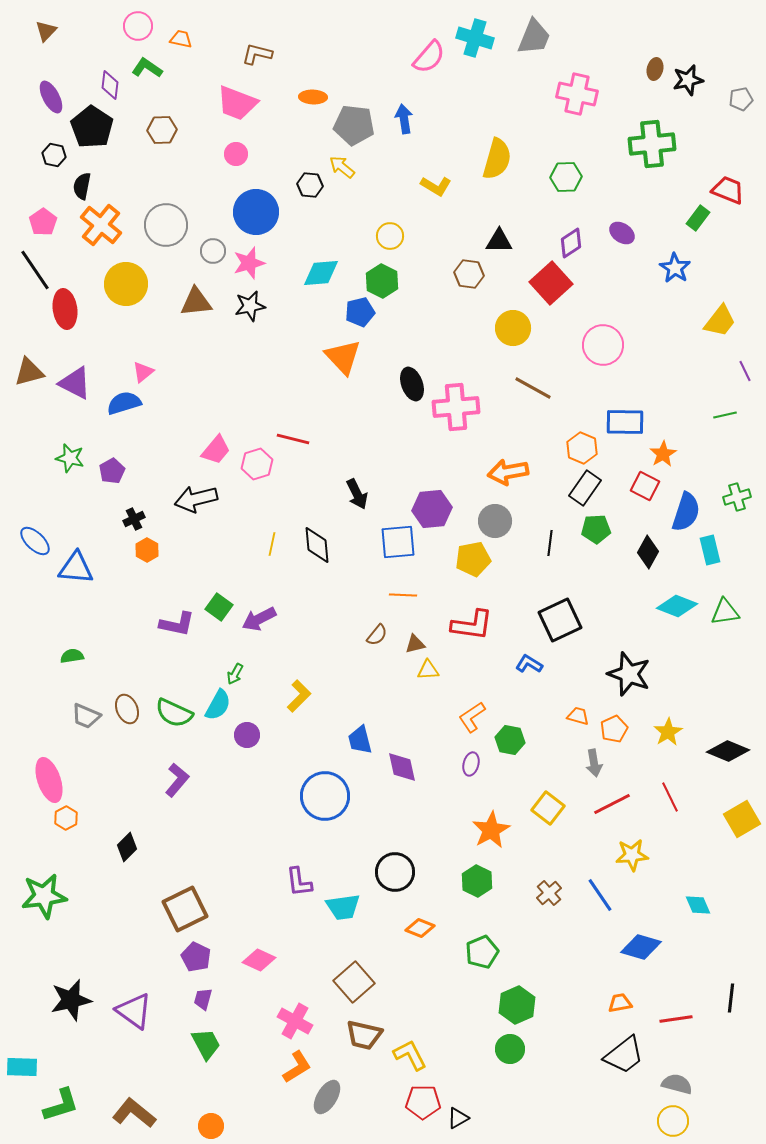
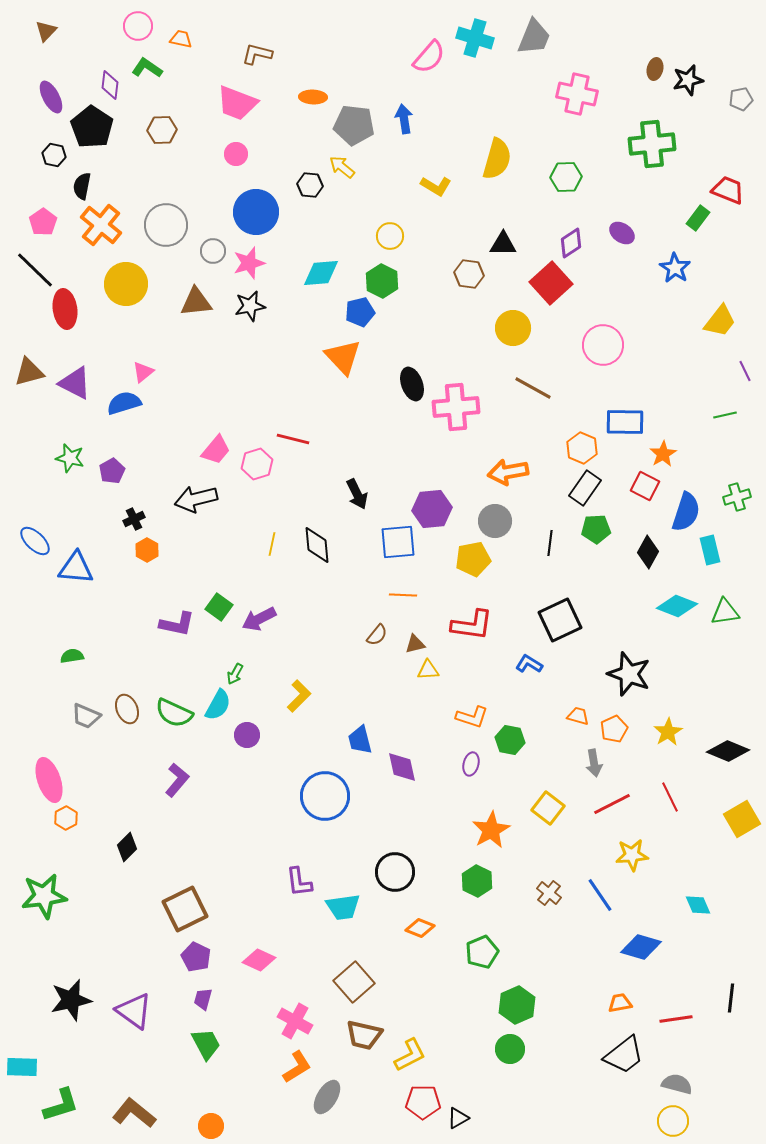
black triangle at (499, 241): moved 4 px right, 3 px down
black line at (35, 270): rotated 12 degrees counterclockwise
orange L-shape at (472, 717): rotated 128 degrees counterclockwise
brown cross at (549, 893): rotated 10 degrees counterclockwise
yellow L-shape at (410, 1055): rotated 90 degrees clockwise
